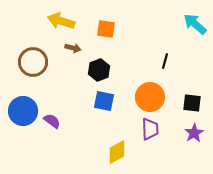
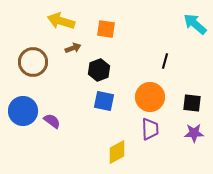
brown arrow: rotated 35 degrees counterclockwise
purple star: rotated 30 degrees clockwise
